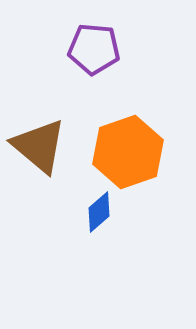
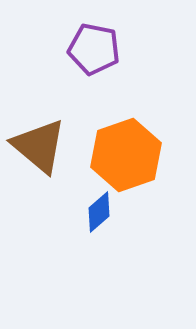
purple pentagon: rotated 6 degrees clockwise
orange hexagon: moved 2 px left, 3 px down
